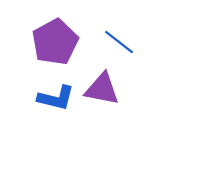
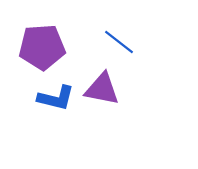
purple pentagon: moved 13 px left, 5 px down; rotated 24 degrees clockwise
